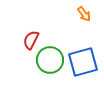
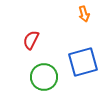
orange arrow: rotated 21 degrees clockwise
green circle: moved 6 px left, 17 px down
